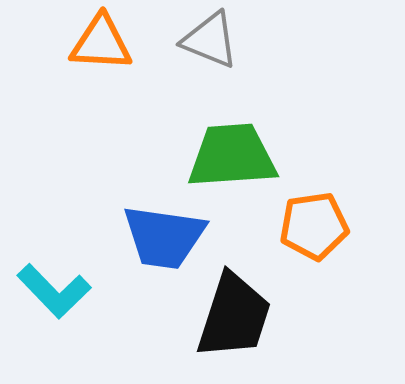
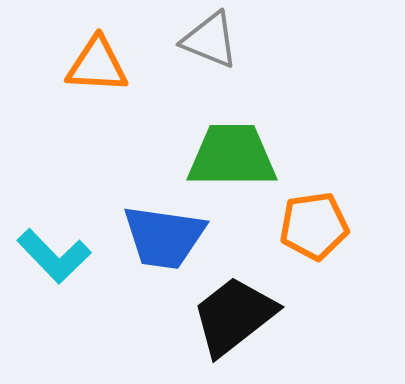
orange triangle: moved 4 px left, 22 px down
green trapezoid: rotated 4 degrees clockwise
cyan L-shape: moved 35 px up
black trapezoid: rotated 146 degrees counterclockwise
